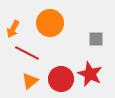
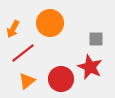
red line: moved 4 px left; rotated 65 degrees counterclockwise
red star: moved 7 px up
orange triangle: moved 3 px left
